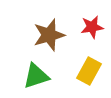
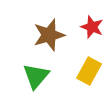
red star: rotated 30 degrees clockwise
green triangle: rotated 32 degrees counterclockwise
